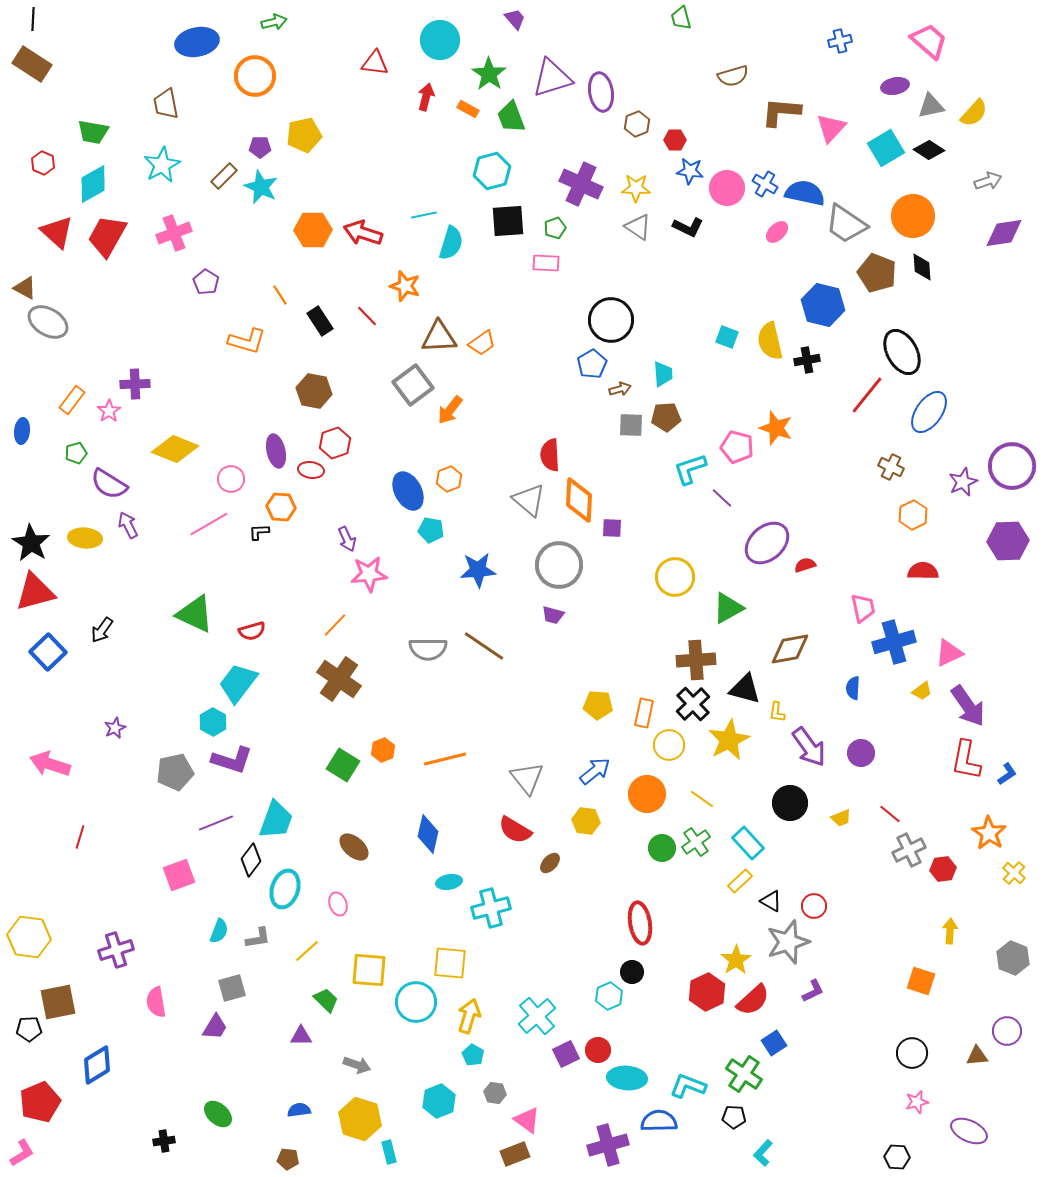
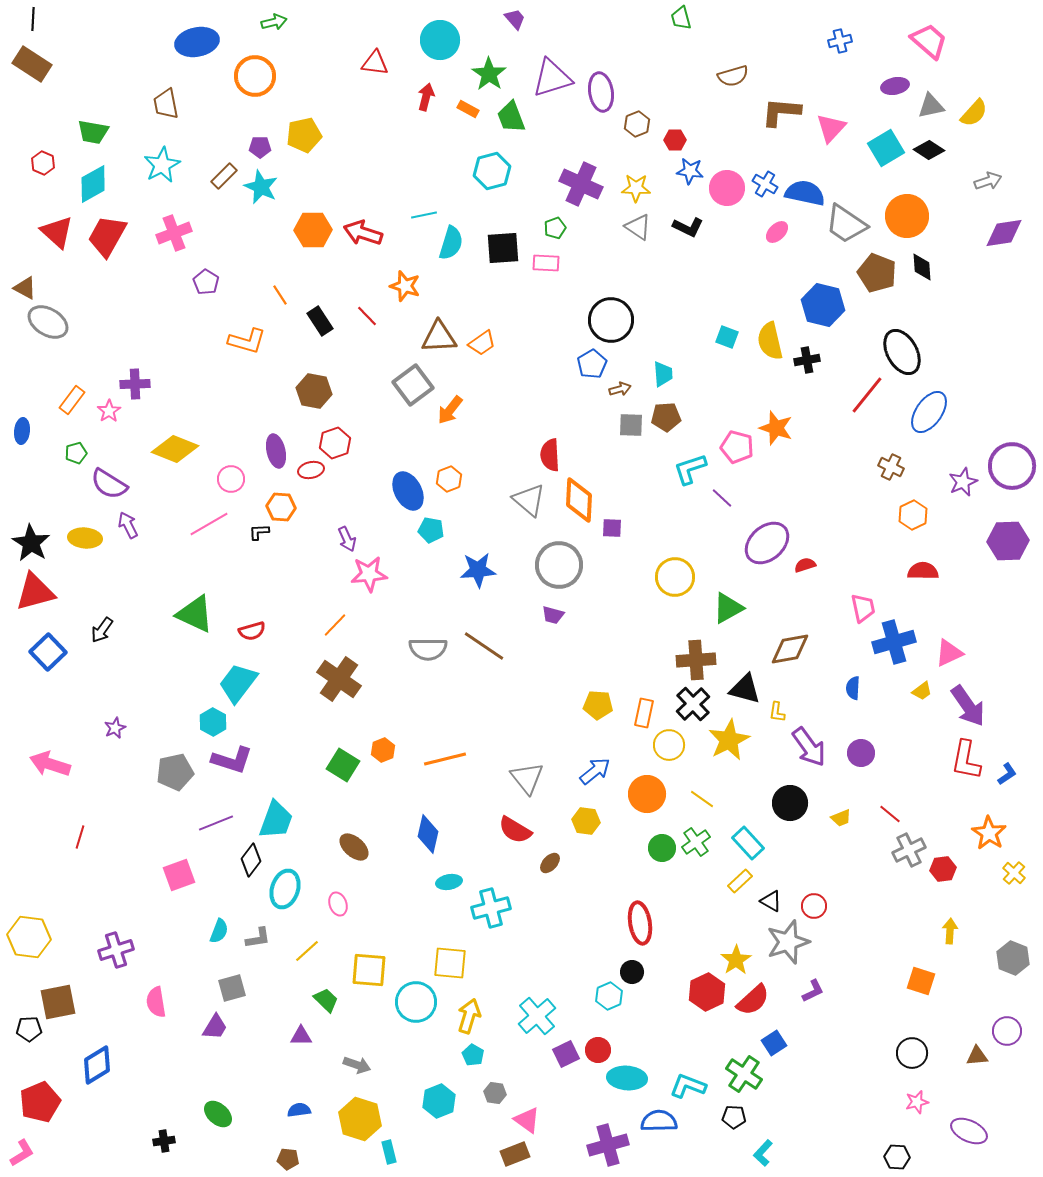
orange circle at (913, 216): moved 6 px left
black square at (508, 221): moved 5 px left, 27 px down
red ellipse at (311, 470): rotated 20 degrees counterclockwise
